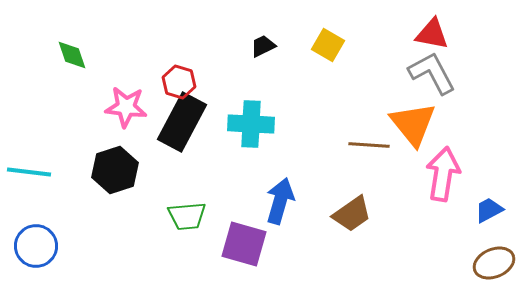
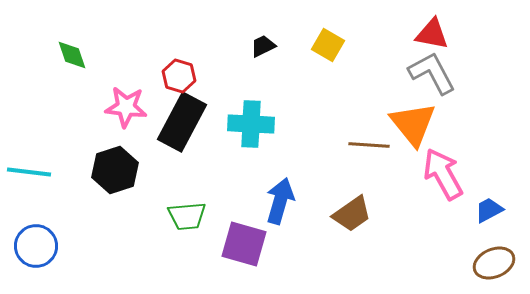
red hexagon: moved 6 px up
pink arrow: rotated 38 degrees counterclockwise
